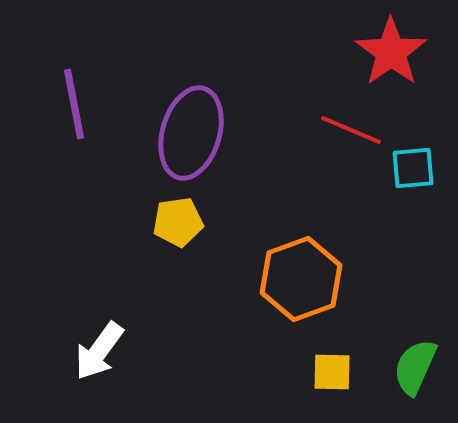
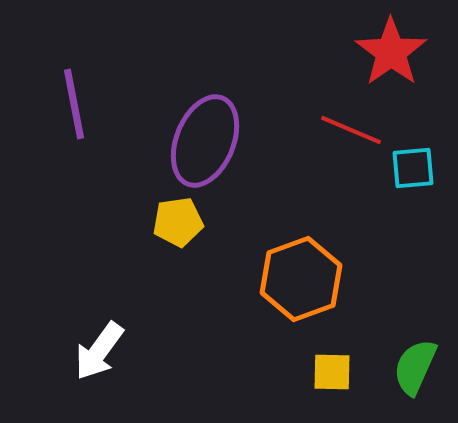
purple ellipse: moved 14 px right, 8 px down; rotated 6 degrees clockwise
